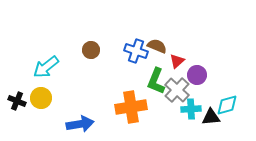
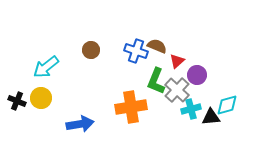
cyan cross: rotated 12 degrees counterclockwise
